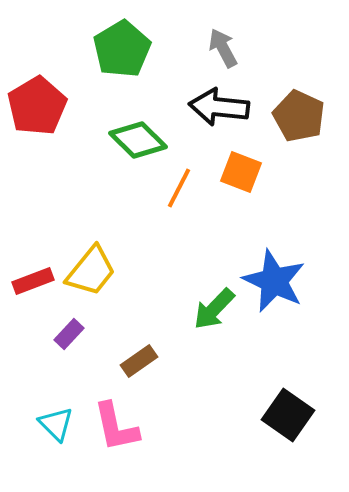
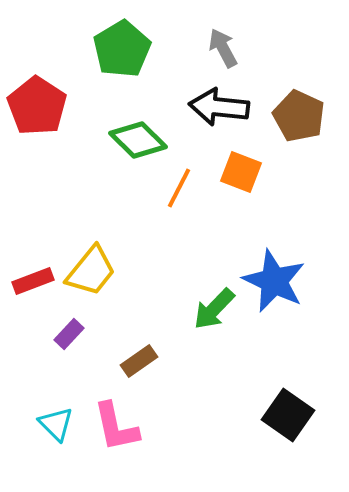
red pentagon: rotated 8 degrees counterclockwise
